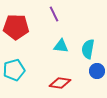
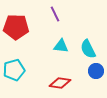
purple line: moved 1 px right
cyan semicircle: rotated 36 degrees counterclockwise
blue circle: moved 1 px left
